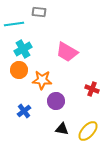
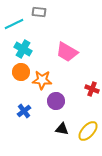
cyan line: rotated 18 degrees counterclockwise
cyan cross: rotated 30 degrees counterclockwise
orange circle: moved 2 px right, 2 px down
